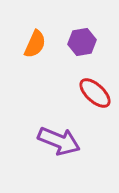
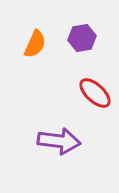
purple hexagon: moved 4 px up
purple arrow: rotated 15 degrees counterclockwise
